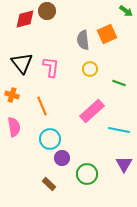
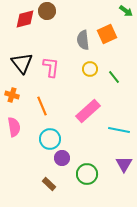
green line: moved 5 px left, 6 px up; rotated 32 degrees clockwise
pink rectangle: moved 4 px left
